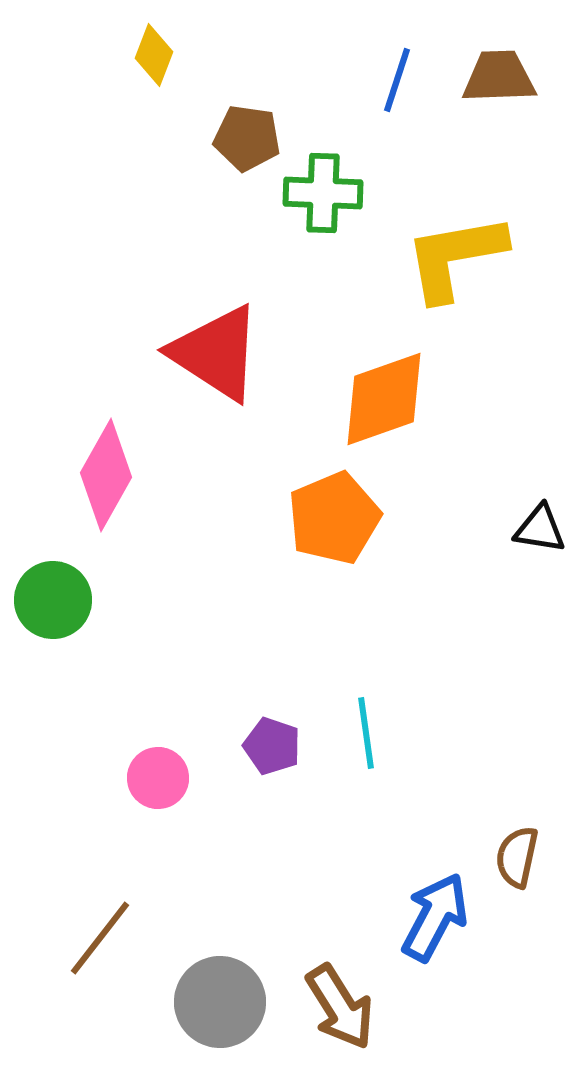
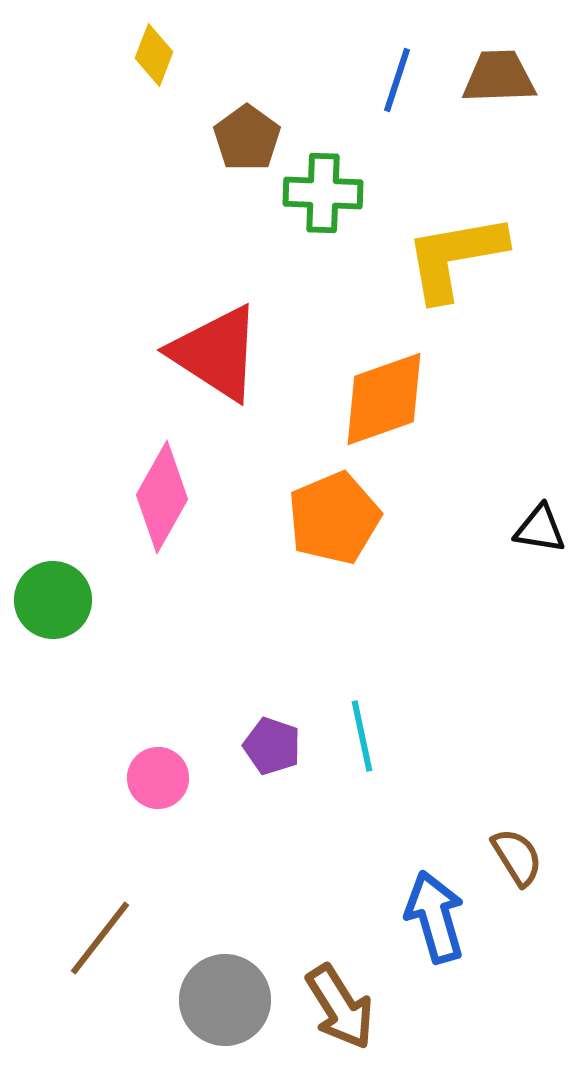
brown pentagon: rotated 28 degrees clockwise
pink diamond: moved 56 px right, 22 px down
cyan line: moved 4 px left, 3 px down; rotated 4 degrees counterclockwise
brown semicircle: rotated 136 degrees clockwise
blue arrow: rotated 44 degrees counterclockwise
gray circle: moved 5 px right, 2 px up
